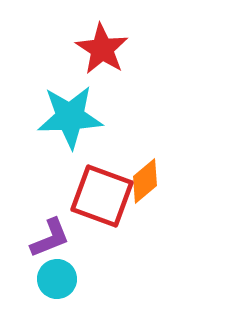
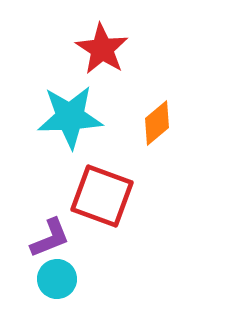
orange diamond: moved 12 px right, 58 px up
